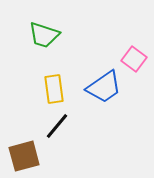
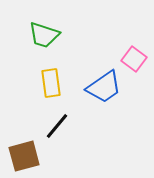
yellow rectangle: moved 3 px left, 6 px up
